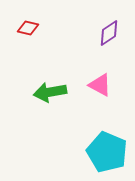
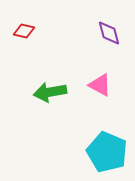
red diamond: moved 4 px left, 3 px down
purple diamond: rotated 72 degrees counterclockwise
